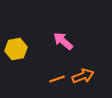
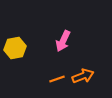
pink arrow: rotated 105 degrees counterclockwise
yellow hexagon: moved 1 px left, 1 px up
